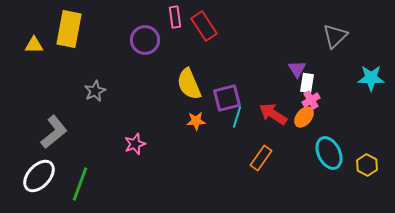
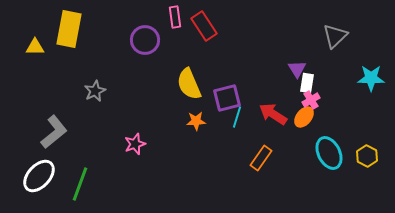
yellow triangle: moved 1 px right, 2 px down
yellow hexagon: moved 9 px up
